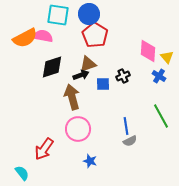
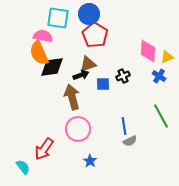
cyan square: moved 3 px down
orange semicircle: moved 14 px right, 15 px down; rotated 95 degrees clockwise
yellow triangle: rotated 48 degrees clockwise
black diamond: rotated 10 degrees clockwise
blue line: moved 2 px left
blue star: rotated 16 degrees clockwise
cyan semicircle: moved 1 px right, 6 px up
